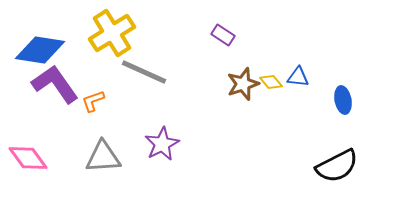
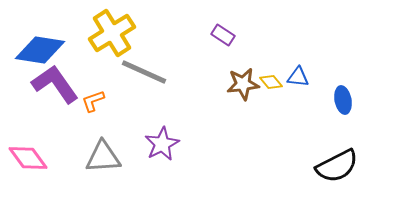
brown star: rotated 12 degrees clockwise
